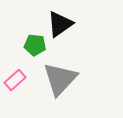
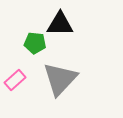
black triangle: rotated 36 degrees clockwise
green pentagon: moved 2 px up
